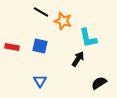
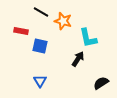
red rectangle: moved 9 px right, 16 px up
black semicircle: moved 2 px right
